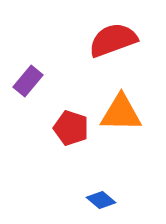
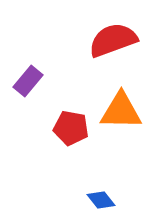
orange triangle: moved 2 px up
red pentagon: rotated 8 degrees counterclockwise
blue diamond: rotated 12 degrees clockwise
